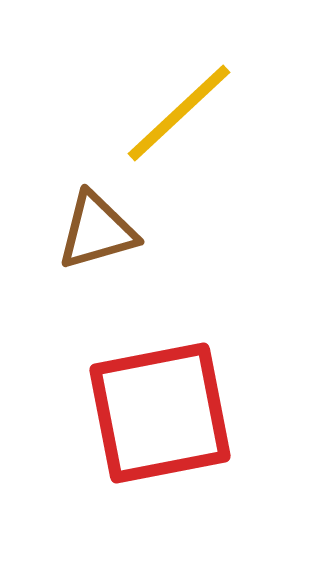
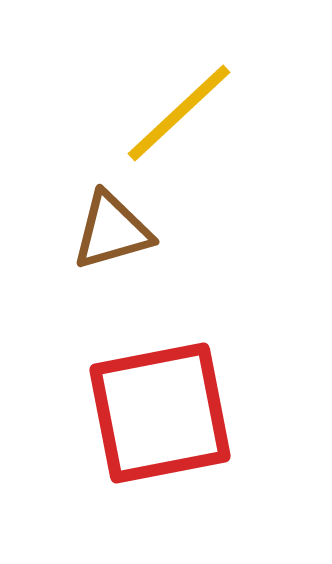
brown triangle: moved 15 px right
